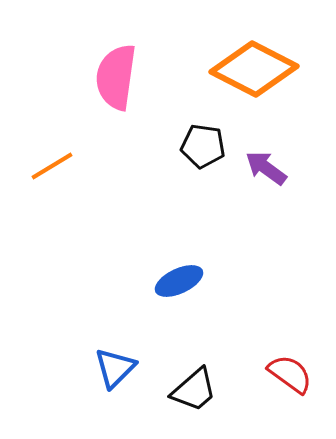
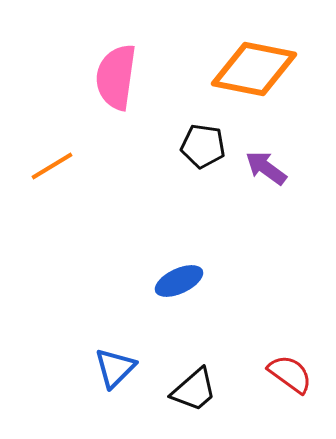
orange diamond: rotated 16 degrees counterclockwise
